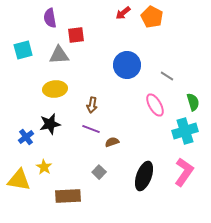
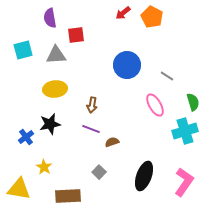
gray triangle: moved 3 px left
pink L-shape: moved 10 px down
yellow triangle: moved 9 px down
